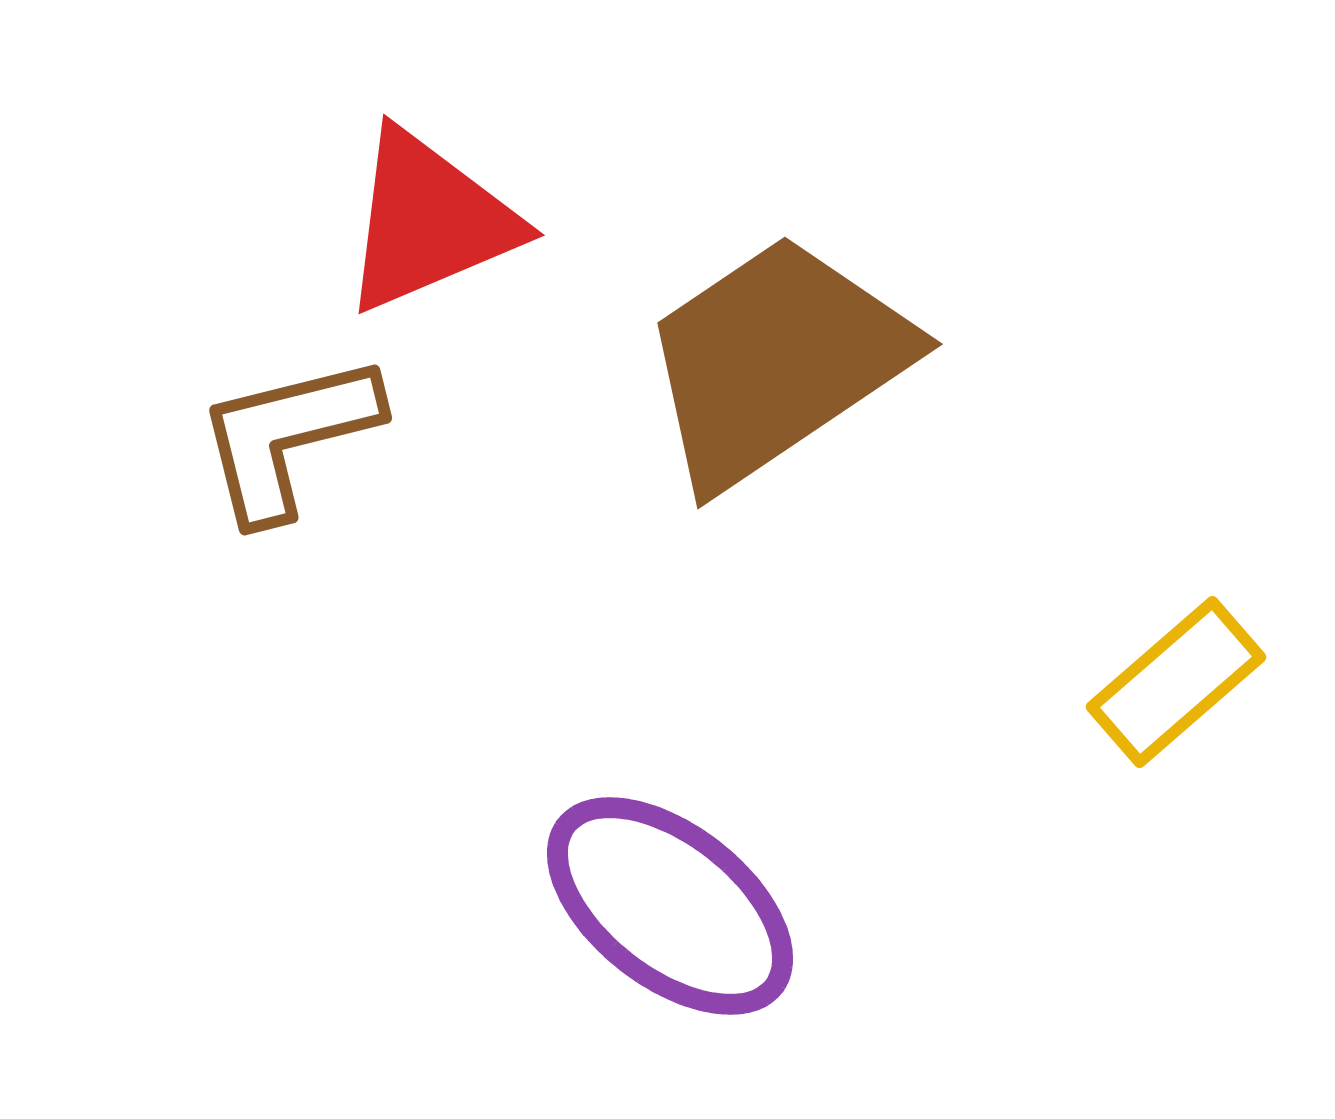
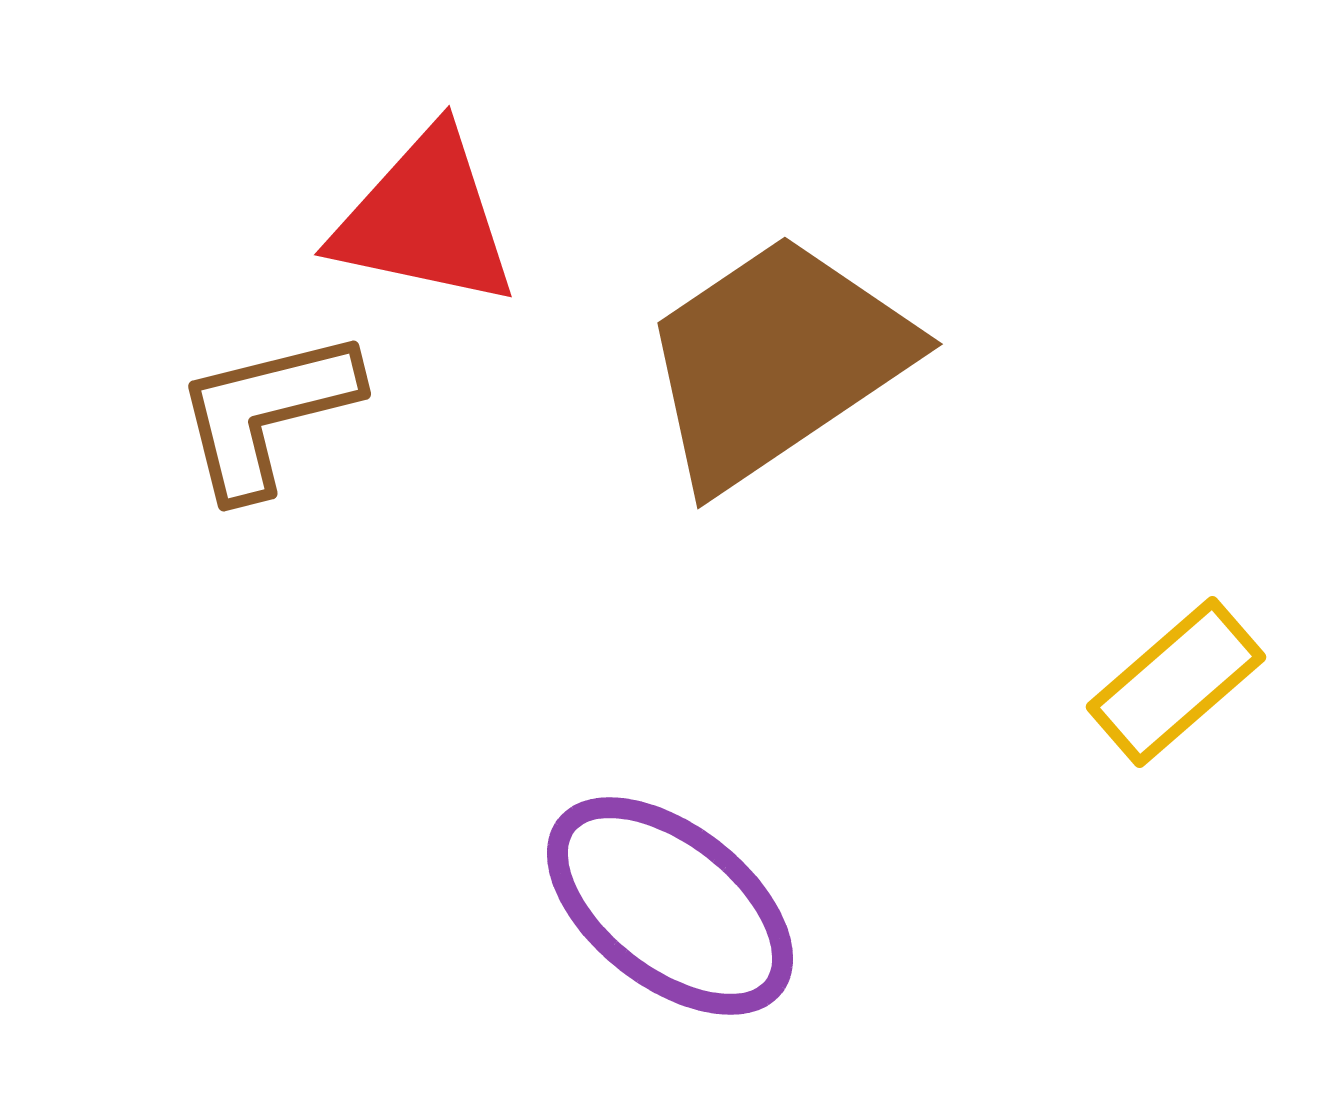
red triangle: moved 4 px left, 2 px up; rotated 35 degrees clockwise
brown L-shape: moved 21 px left, 24 px up
